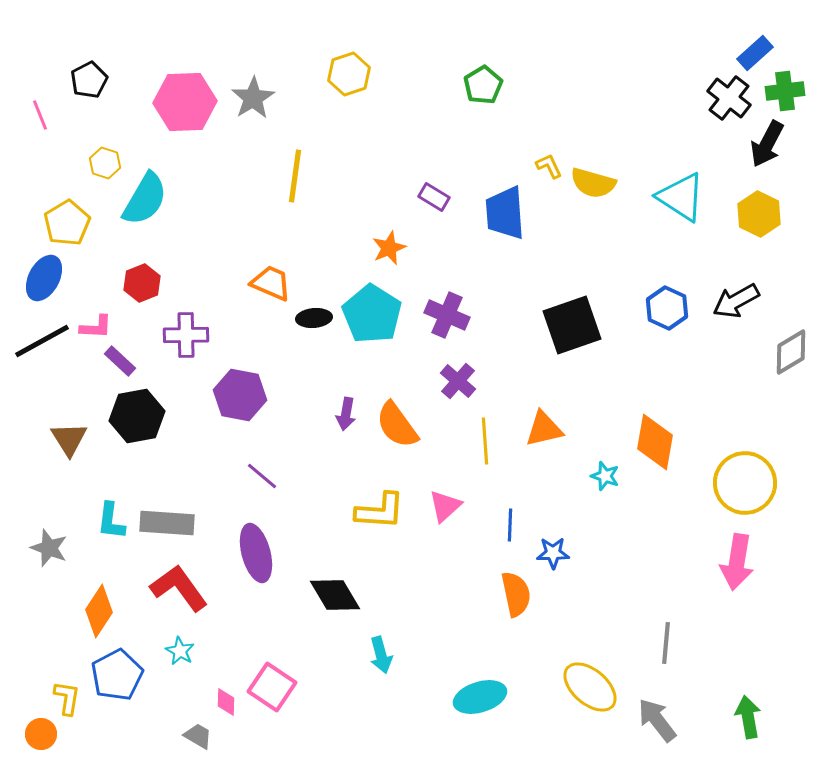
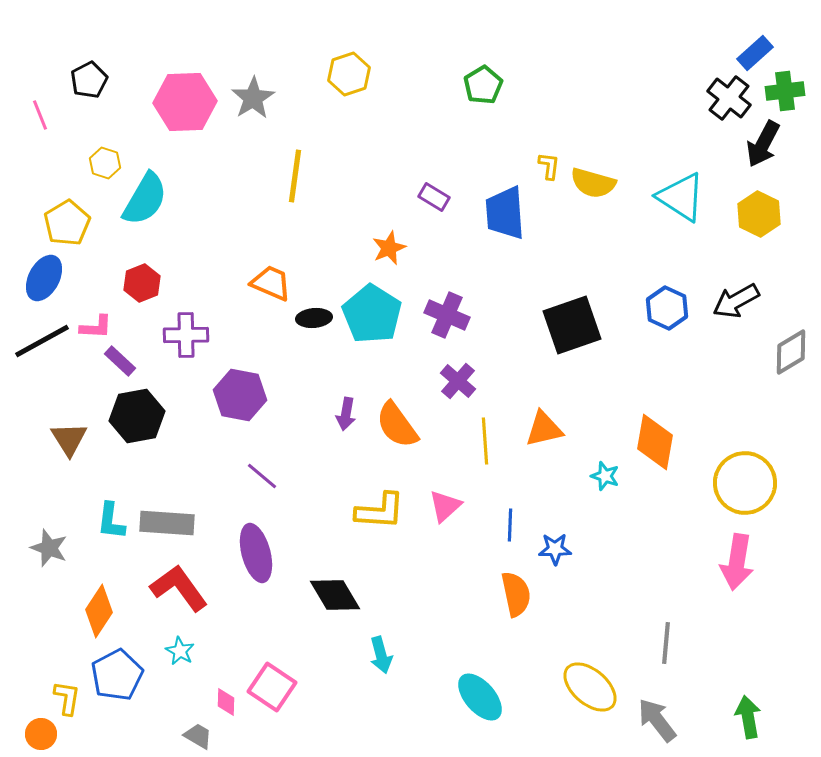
black arrow at (767, 144): moved 4 px left
yellow L-shape at (549, 166): rotated 32 degrees clockwise
blue star at (553, 553): moved 2 px right, 4 px up
cyan ellipse at (480, 697): rotated 66 degrees clockwise
